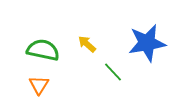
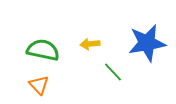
yellow arrow: moved 3 px right; rotated 48 degrees counterclockwise
orange triangle: rotated 15 degrees counterclockwise
